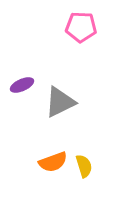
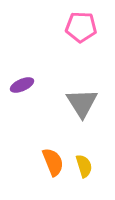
gray triangle: moved 22 px right, 1 px down; rotated 36 degrees counterclockwise
orange semicircle: rotated 92 degrees counterclockwise
